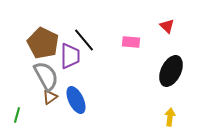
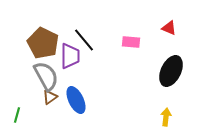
red triangle: moved 2 px right, 2 px down; rotated 21 degrees counterclockwise
yellow arrow: moved 4 px left
